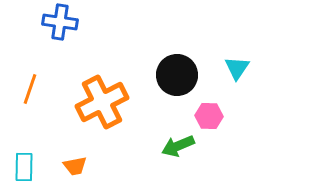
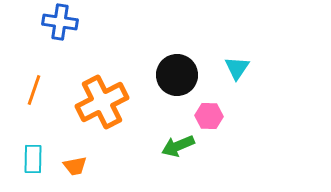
orange line: moved 4 px right, 1 px down
cyan rectangle: moved 9 px right, 8 px up
